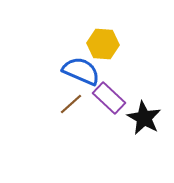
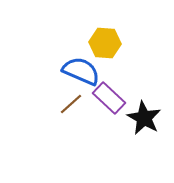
yellow hexagon: moved 2 px right, 1 px up
